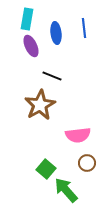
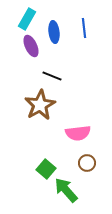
cyan rectangle: rotated 20 degrees clockwise
blue ellipse: moved 2 px left, 1 px up
pink semicircle: moved 2 px up
